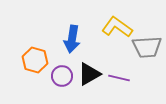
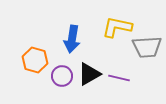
yellow L-shape: rotated 24 degrees counterclockwise
